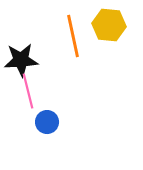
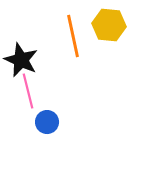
black star: rotated 28 degrees clockwise
